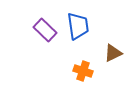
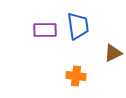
purple rectangle: rotated 45 degrees counterclockwise
orange cross: moved 7 px left, 5 px down; rotated 12 degrees counterclockwise
